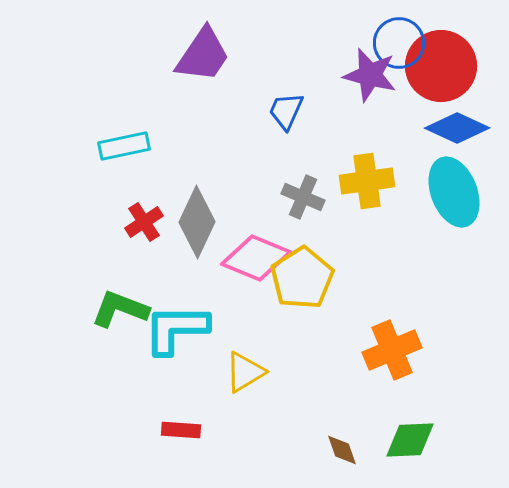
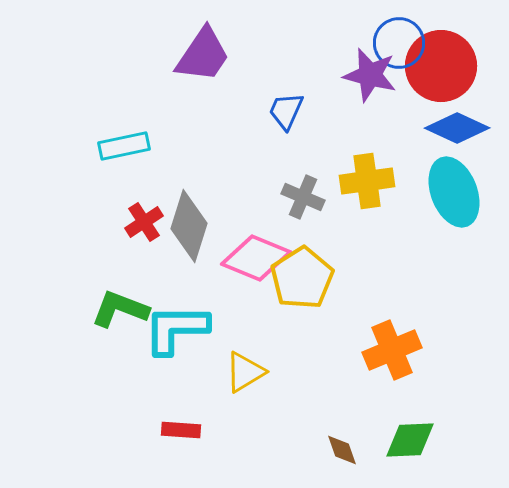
gray diamond: moved 8 px left, 4 px down; rotated 8 degrees counterclockwise
